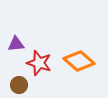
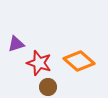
purple triangle: rotated 12 degrees counterclockwise
brown circle: moved 29 px right, 2 px down
